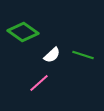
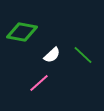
green diamond: moved 1 px left; rotated 24 degrees counterclockwise
green line: rotated 25 degrees clockwise
